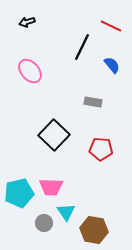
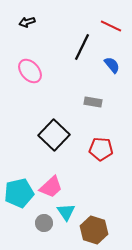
pink trapezoid: rotated 45 degrees counterclockwise
brown hexagon: rotated 8 degrees clockwise
